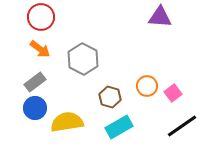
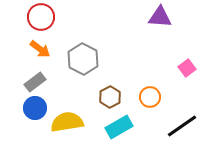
orange circle: moved 3 px right, 11 px down
pink square: moved 14 px right, 25 px up
brown hexagon: rotated 15 degrees clockwise
